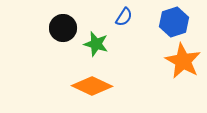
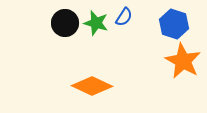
blue hexagon: moved 2 px down; rotated 24 degrees counterclockwise
black circle: moved 2 px right, 5 px up
green star: moved 21 px up
